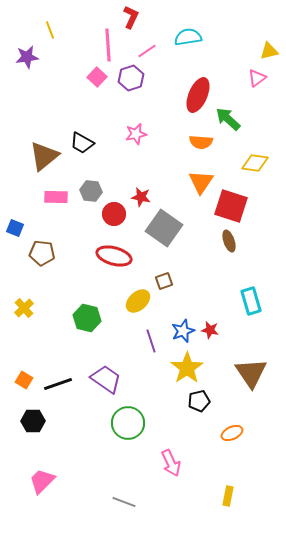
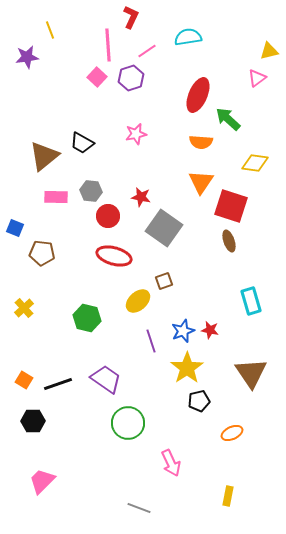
red circle at (114, 214): moved 6 px left, 2 px down
gray line at (124, 502): moved 15 px right, 6 px down
